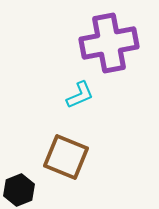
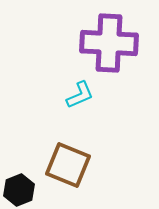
purple cross: rotated 14 degrees clockwise
brown square: moved 2 px right, 8 px down
